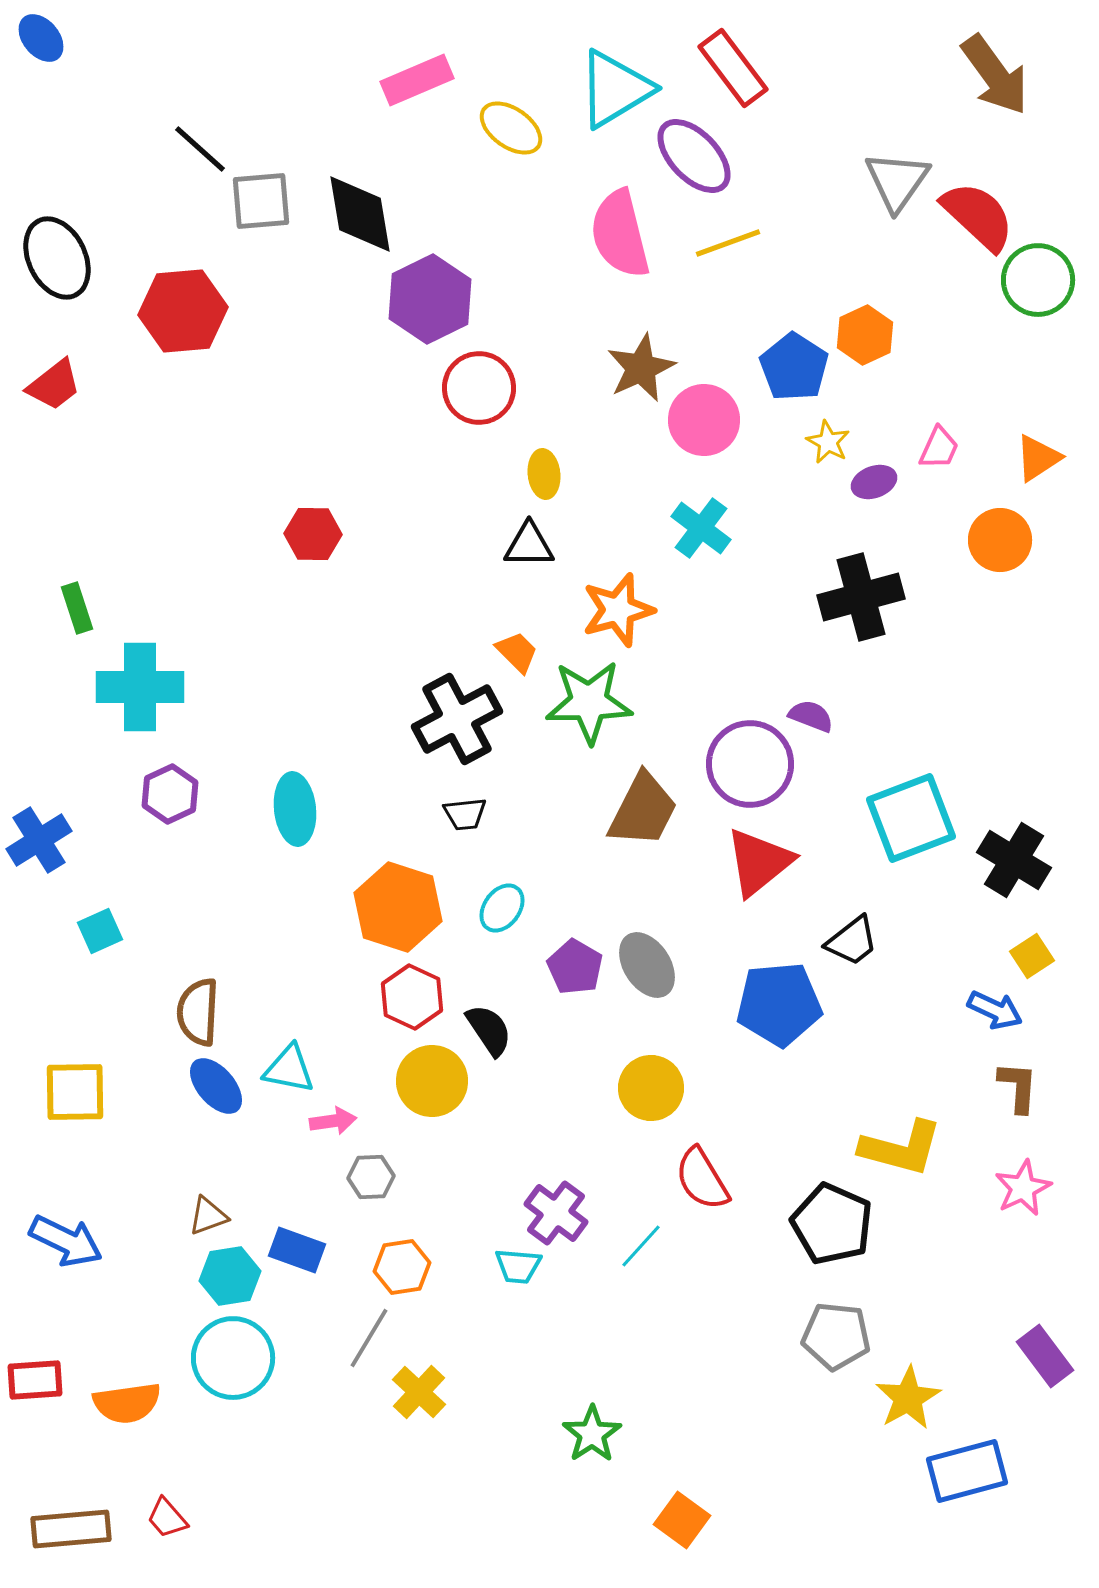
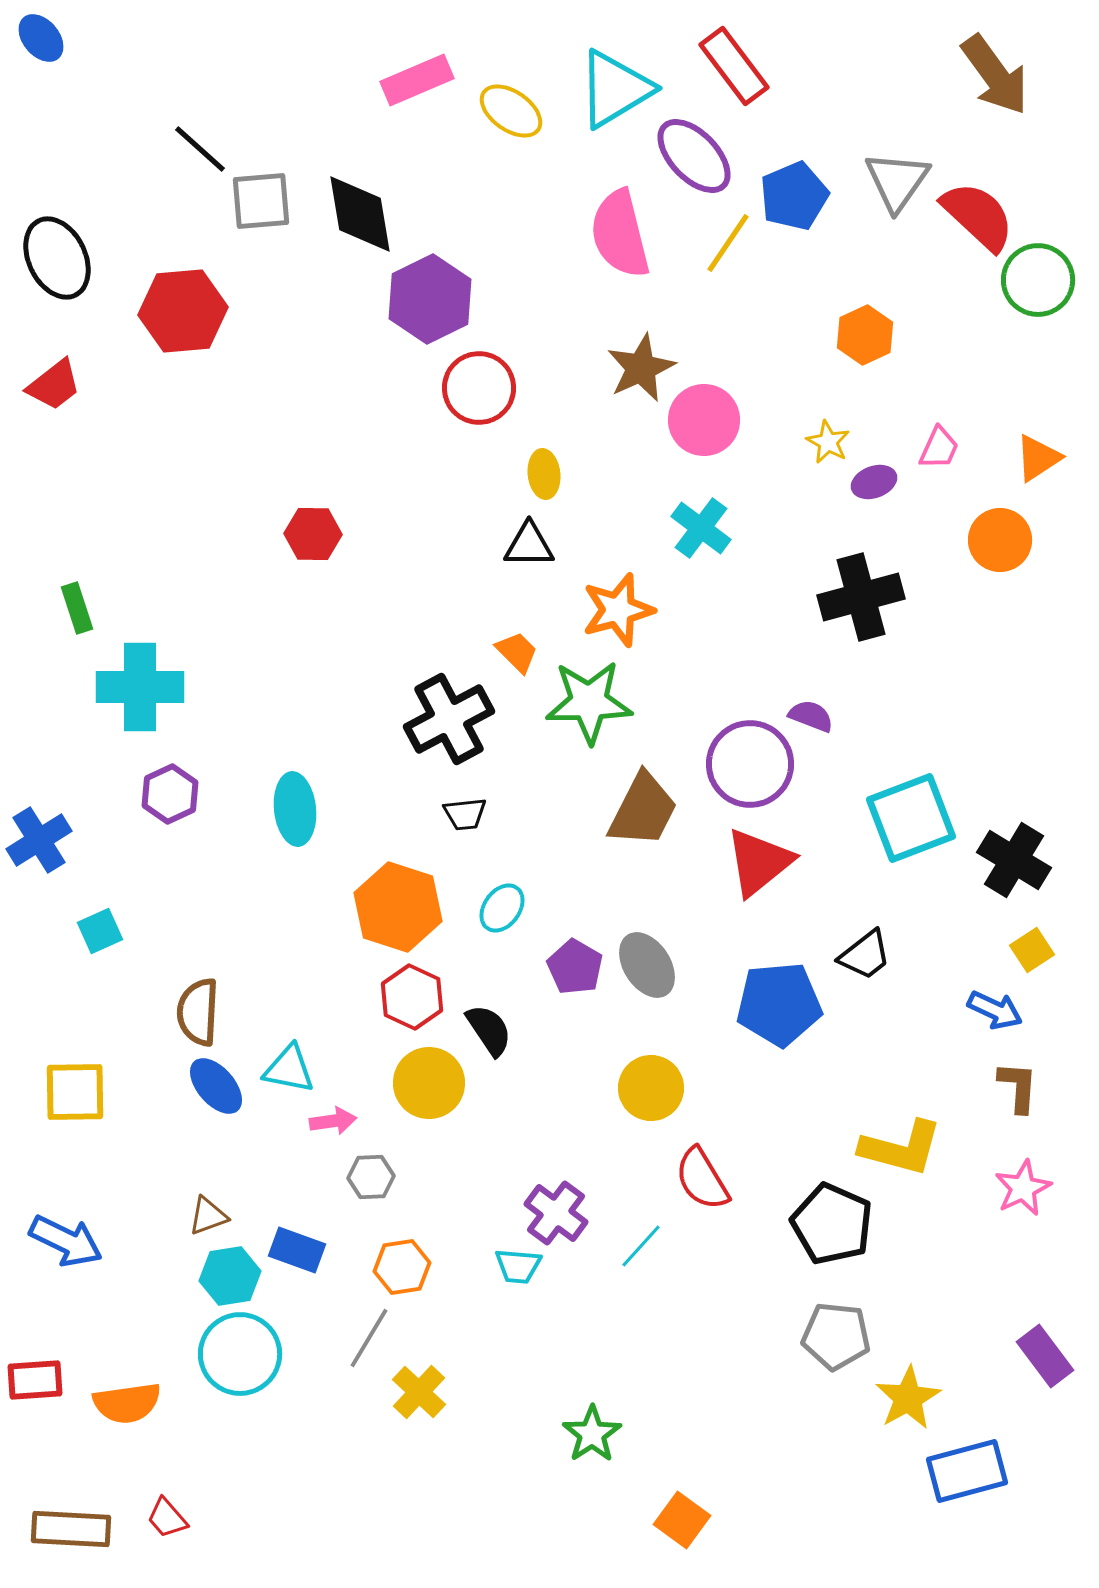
red rectangle at (733, 68): moved 1 px right, 2 px up
yellow ellipse at (511, 128): moved 17 px up
yellow line at (728, 243): rotated 36 degrees counterclockwise
blue pentagon at (794, 367): moved 171 px up; rotated 16 degrees clockwise
black cross at (457, 719): moved 8 px left
black trapezoid at (852, 941): moved 13 px right, 14 px down
yellow square at (1032, 956): moved 6 px up
yellow circle at (432, 1081): moved 3 px left, 2 px down
cyan circle at (233, 1358): moved 7 px right, 4 px up
brown rectangle at (71, 1529): rotated 8 degrees clockwise
